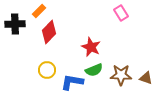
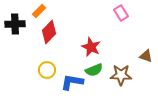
brown triangle: moved 22 px up
